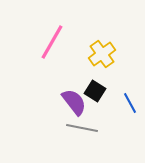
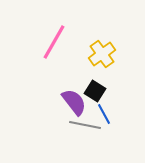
pink line: moved 2 px right
blue line: moved 26 px left, 11 px down
gray line: moved 3 px right, 3 px up
